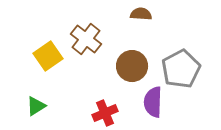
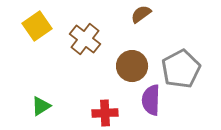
brown semicircle: rotated 40 degrees counterclockwise
brown cross: moved 1 px left
yellow square: moved 11 px left, 30 px up
purple semicircle: moved 2 px left, 2 px up
green triangle: moved 5 px right
red cross: rotated 20 degrees clockwise
